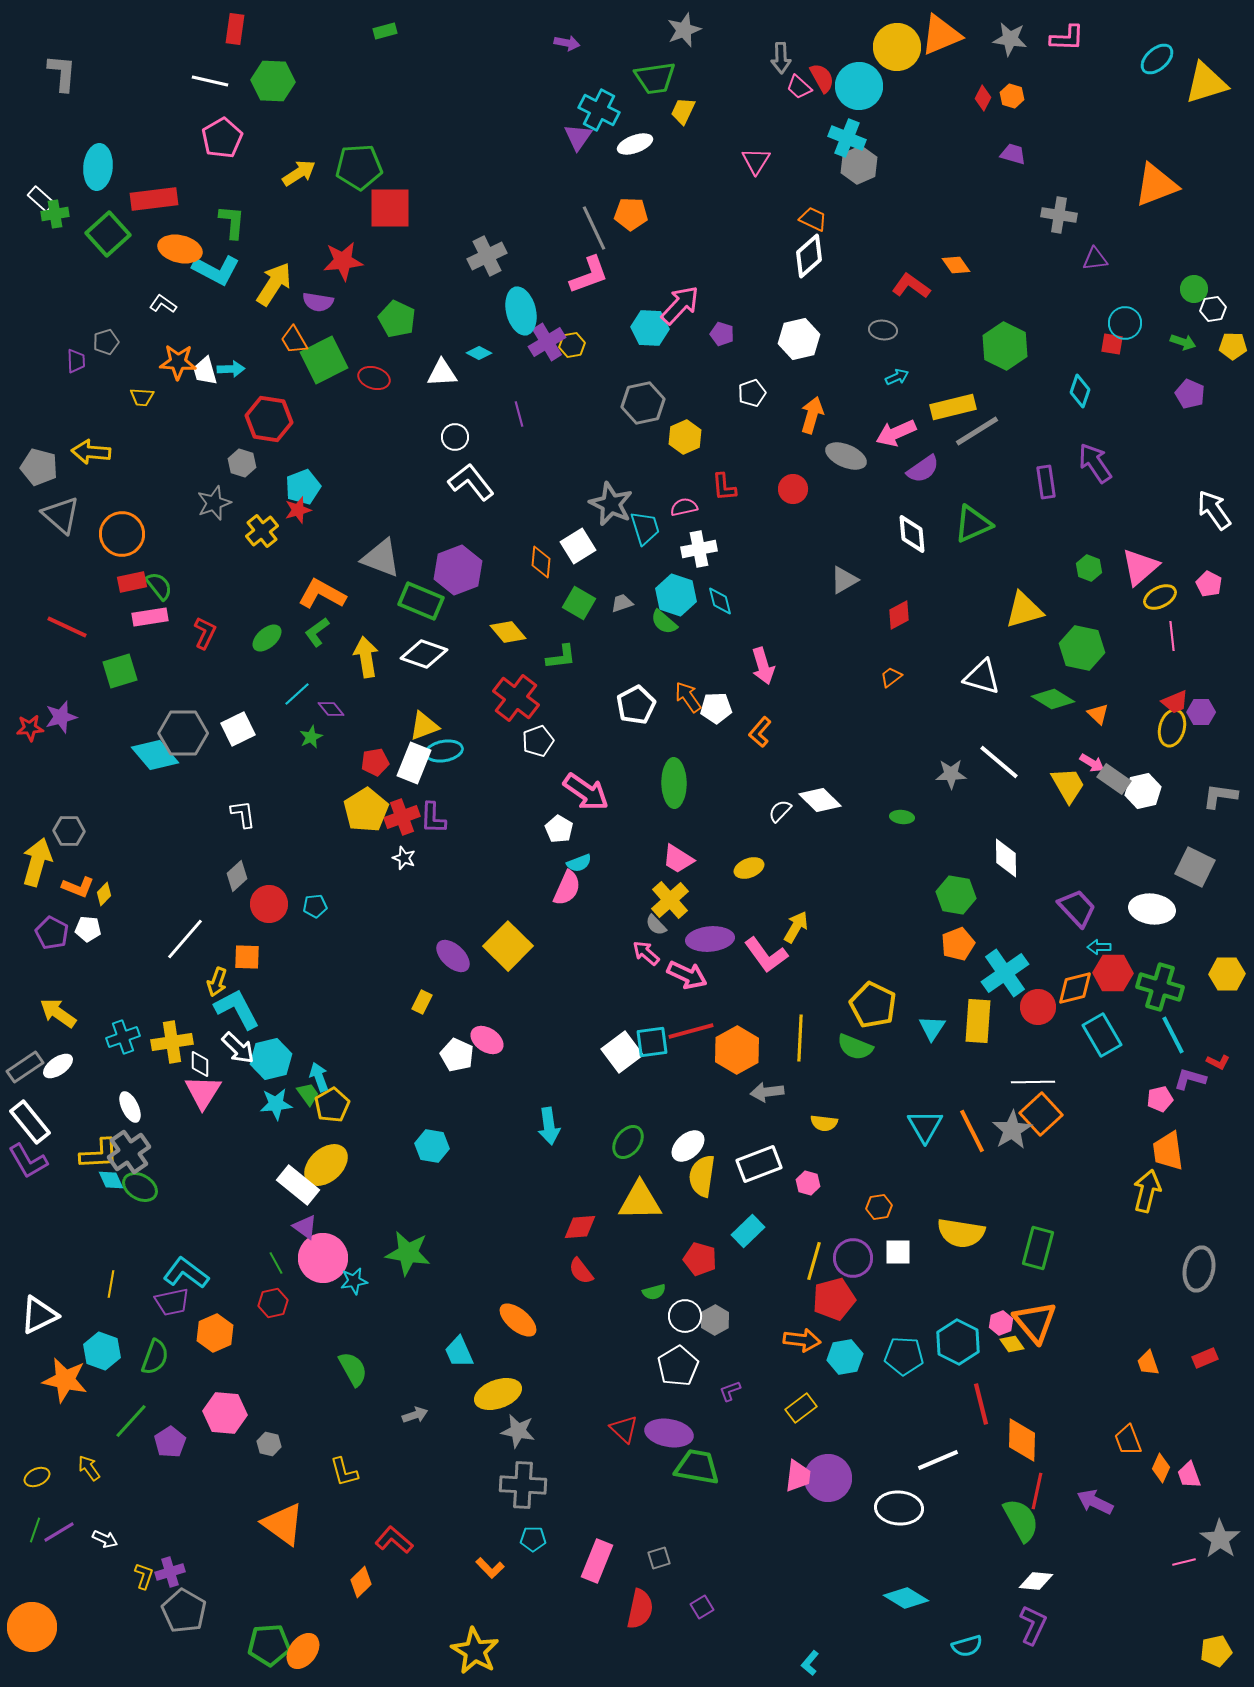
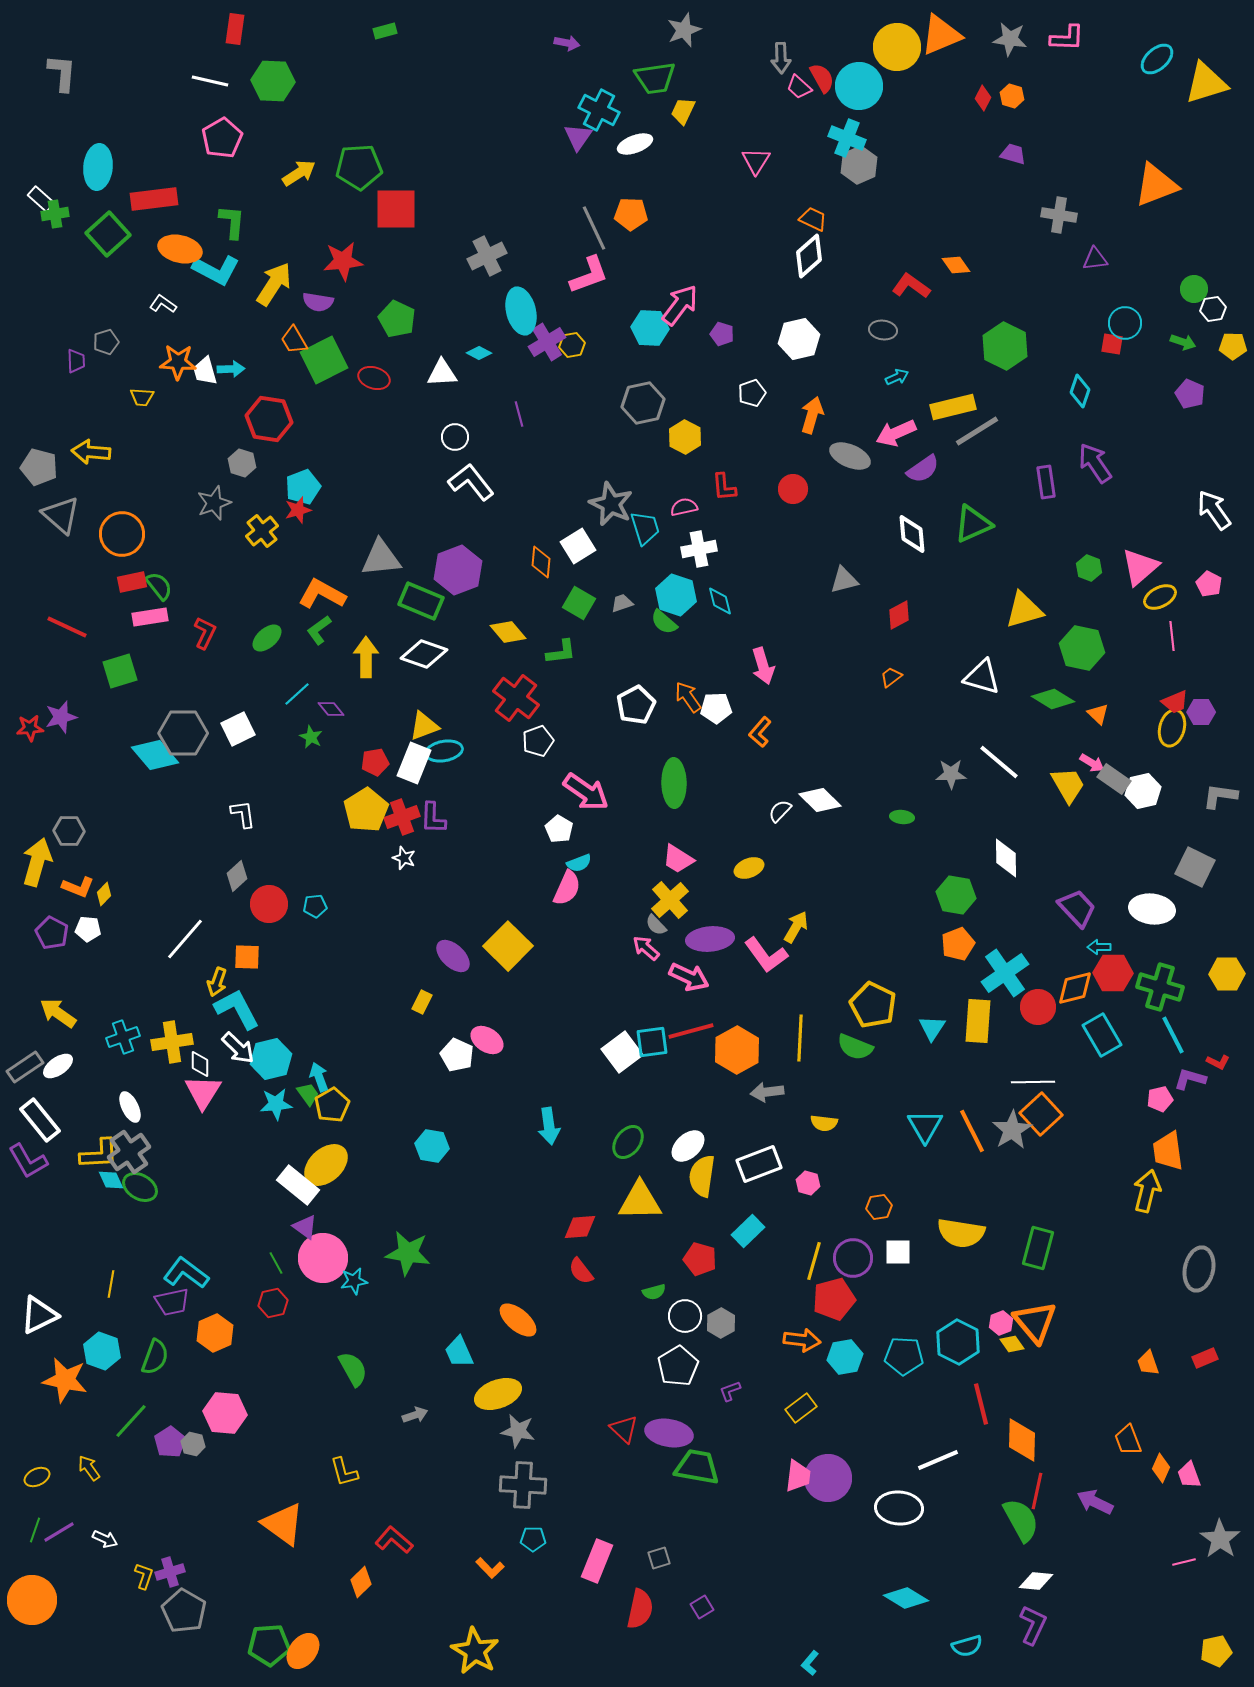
red square at (390, 208): moved 6 px right, 1 px down
pink arrow at (680, 305): rotated 6 degrees counterclockwise
yellow hexagon at (685, 437): rotated 8 degrees counterclockwise
gray ellipse at (846, 456): moved 4 px right
gray triangle at (381, 558): rotated 27 degrees counterclockwise
gray triangle at (844, 580): rotated 16 degrees clockwise
green L-shape at (317, 632): moved 2 px right, 2 px up
yellow arrow at (366, 657): rotated 9 degrees clockwise
green L-shape at (561, 657): moved 5 px up
green star at (311, 737): rotated 20 degrees counterclockwise
pink arrow at (646, 953): moved 5 px up
pink arrow at (687, 975): moved 2 px right, 2 px down
white rectangle at (30, 1122): moved 10 px right, 2 px up
gray hexagon at (715, 1320): moved 6 px right, 3 px down
gray hexagon at (269, 1444): moved 76 px left
orange circle at (32, 1627): moved 27 px up
